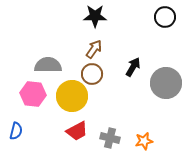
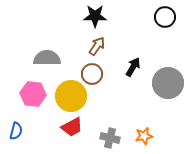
brown arrow: moved 3 px right, 3 px up
gray semicircle: moved 1 px left, 7 px up
gray circle: moved 2 px right
yellow circle: moved 1 px left
red trapezoid: moved 5 px left, 4 px up
orange star: moved 5 px up
